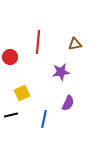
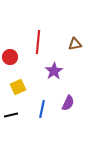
purple star: moved 7 px left, 1 px up; rotated 24 degrees counterclockwise
yellow square: moved 4 px left, 6 px up
blue line: moved 2 px left, 10 px up
